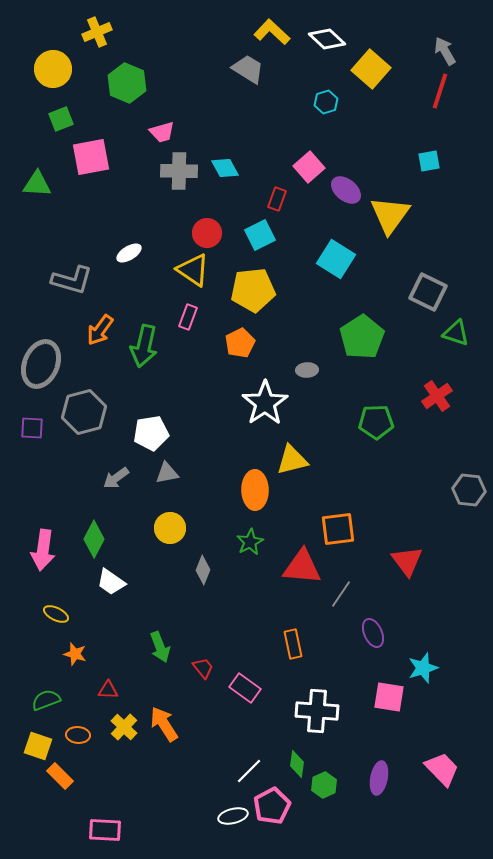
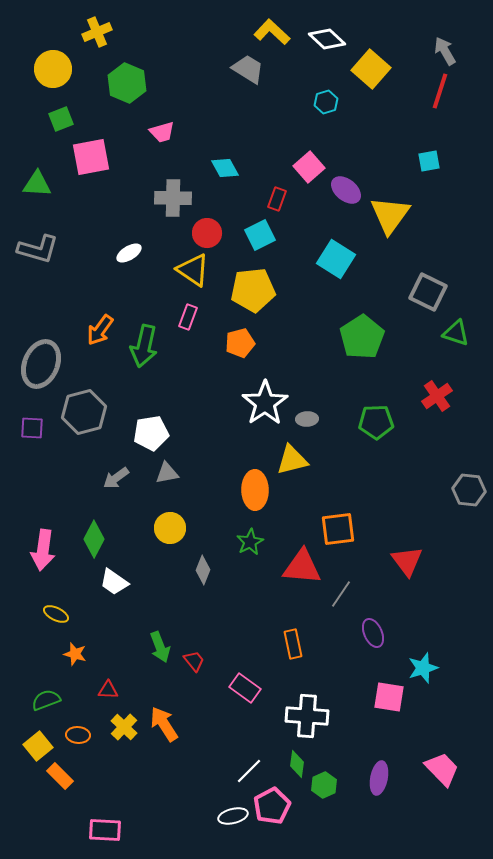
gray cross at (179, 171): moved 6 px left, 27 px down
gray L-shape at (72, 280): moved 34 px left, 31 px up
orange pentagon at (240, 343): rotated 12 degrees clockwise
gray ellipse at (307, 370): moved 49 px down
white trapezoid at (111, 582): moved 3 px right
red trapezoid at (203, 668): moved 9 px left, 7 px up
white cross at (317, 711): moved 10 px left, 5 px down
yellow square at (38, 746): rotated 32 degrees clockwise
